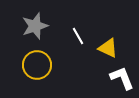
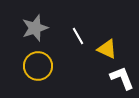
gray star: moved 2 px down
yellow triangle: moved 1 px left, 1 px down
yellow circle: moved 1 px right, 1 px down
